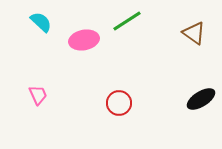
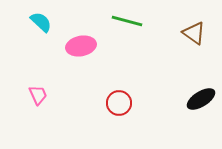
green line: rotated 48 degrees clockwise
pink ellipse: moved 3 px left, 6 px down
